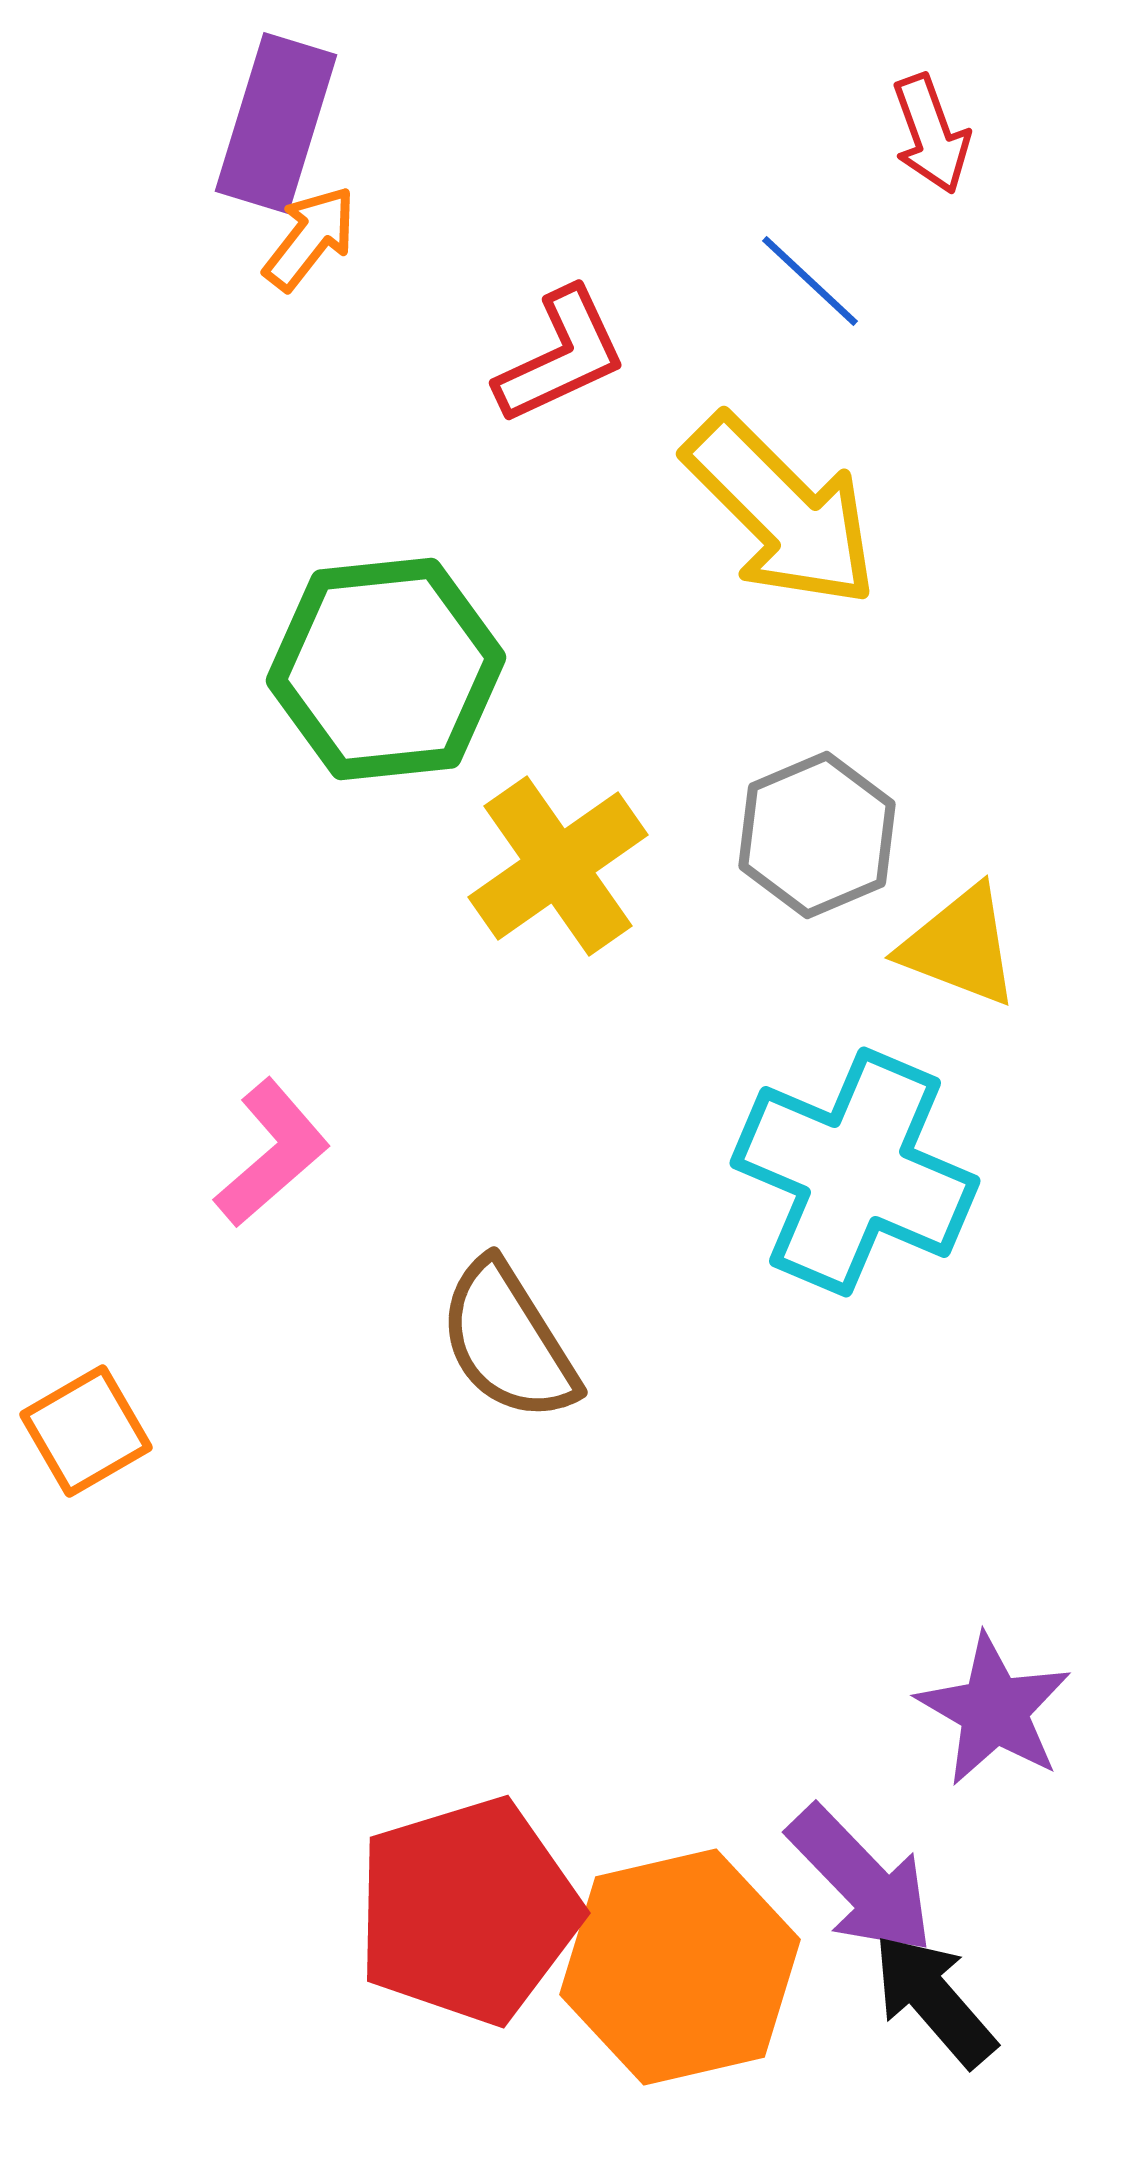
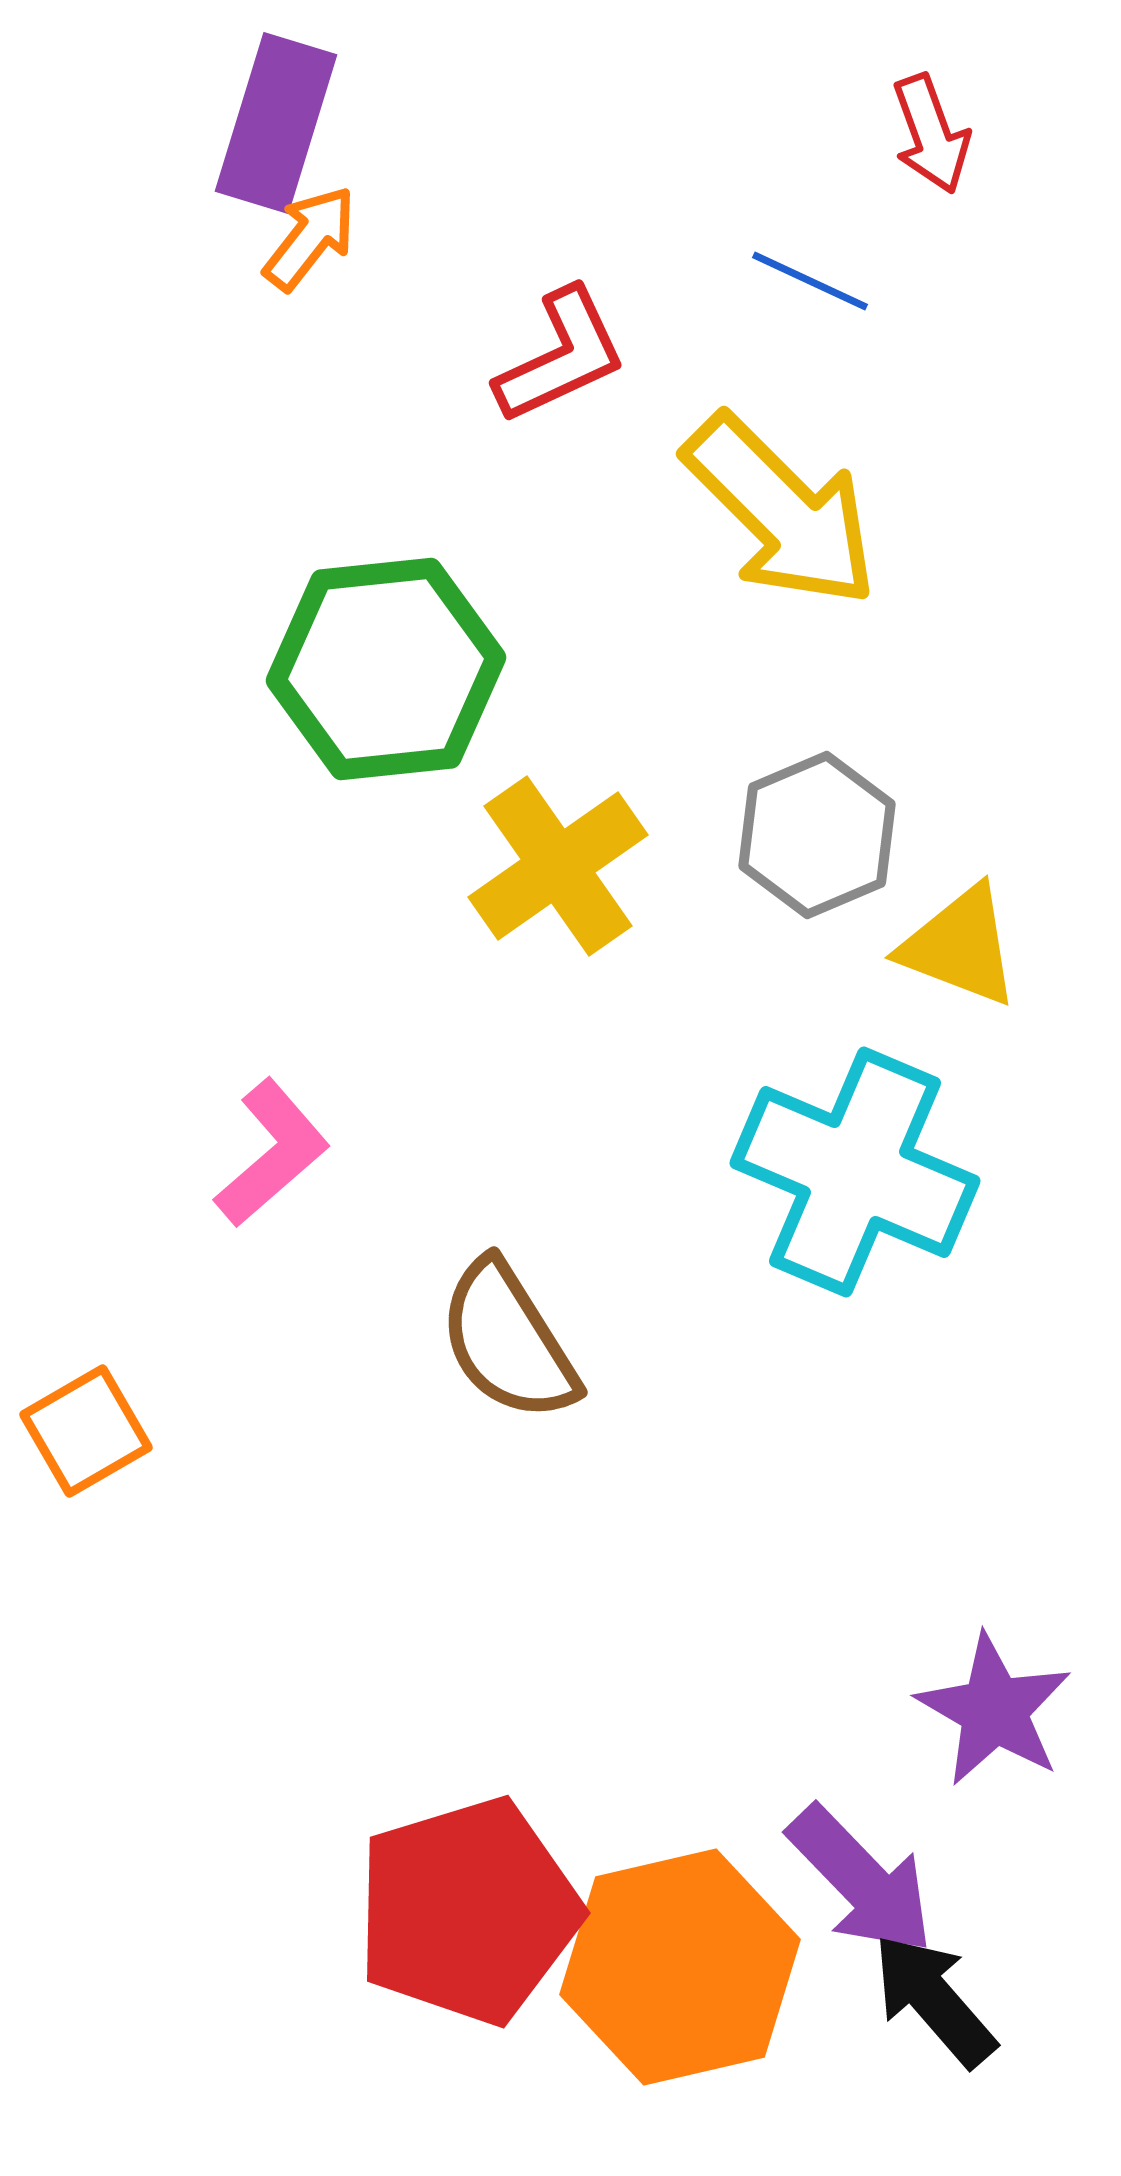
blue line: rotated 18 degrees counterclockwise
